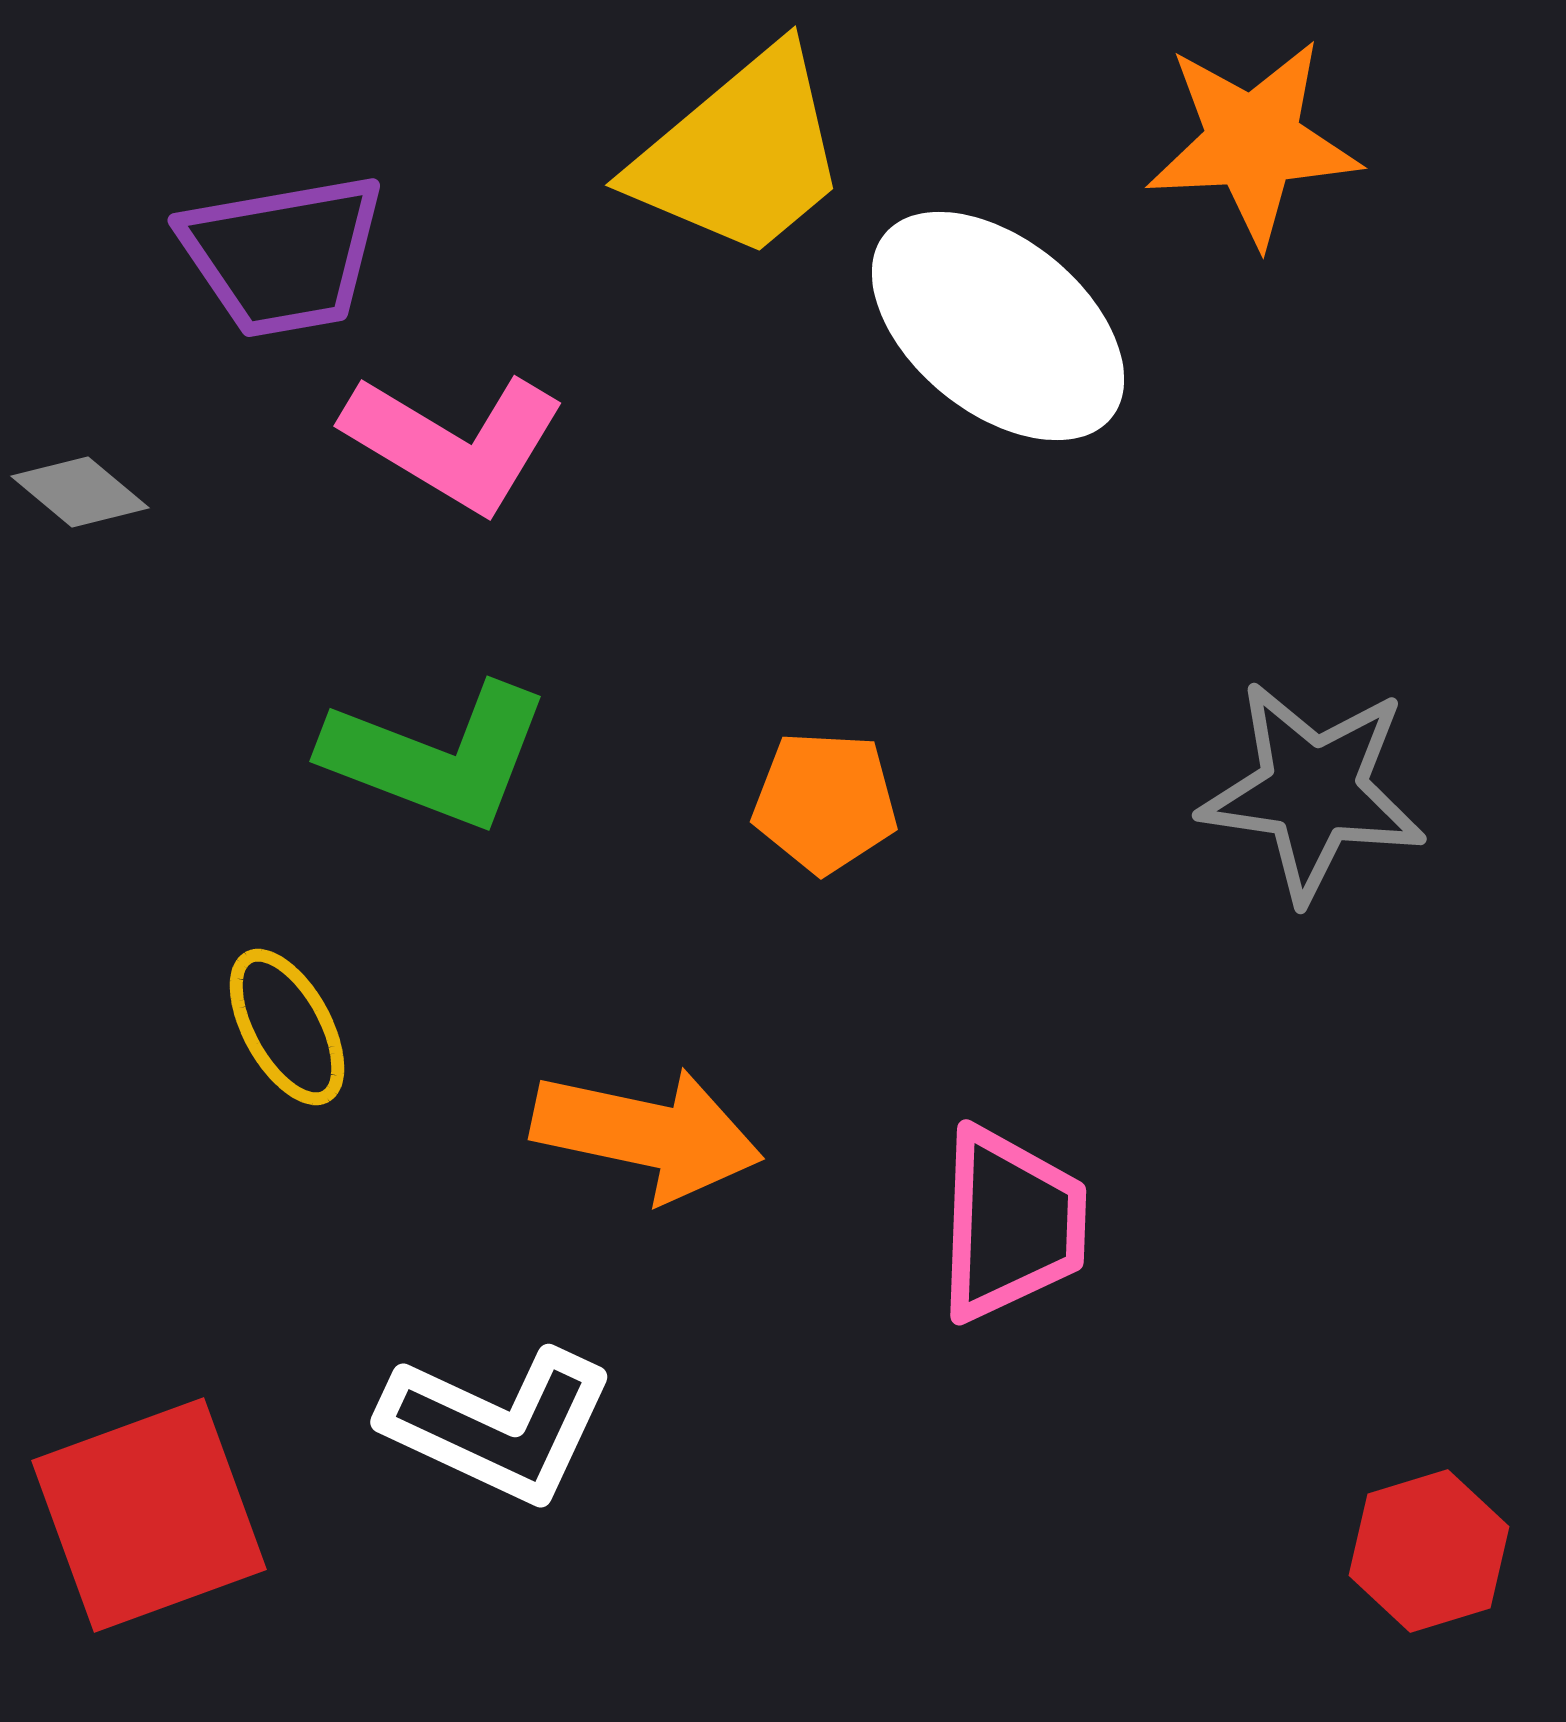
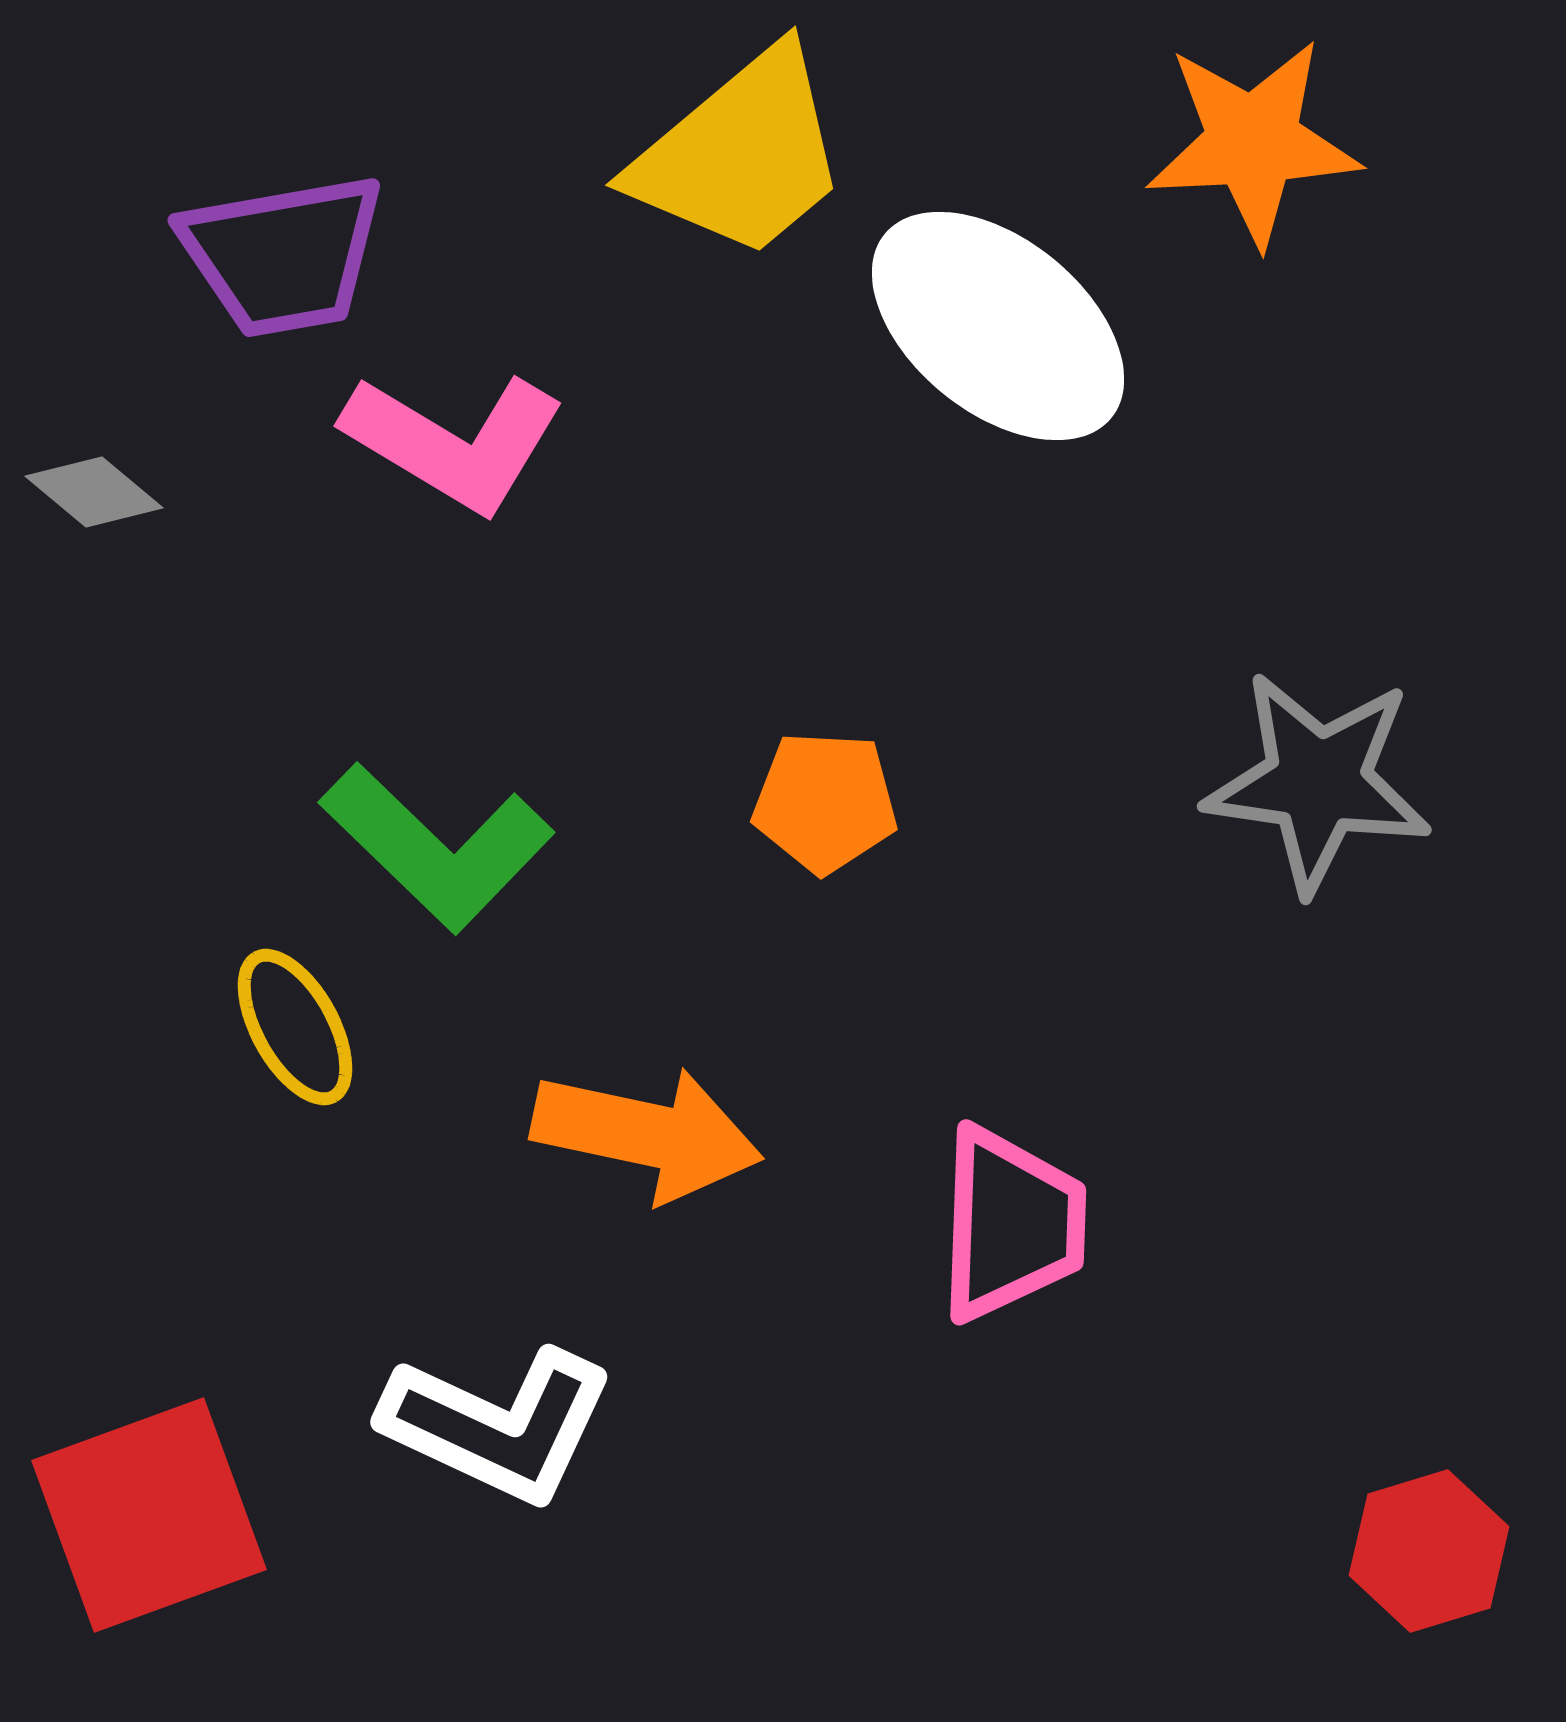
gray diamond: moved 14 px right
green L-shape: moved 91 px down; rotated 23 degrees clockwise
gray star: moved 5 px right, 9 px up
yellow ellipse: moved 8 px right
